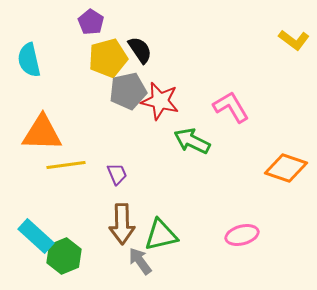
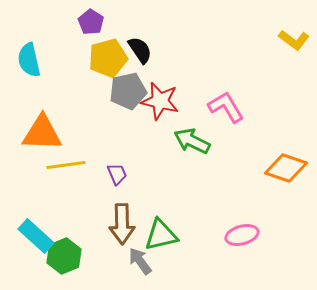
pink L-shape: moved 5 px left
